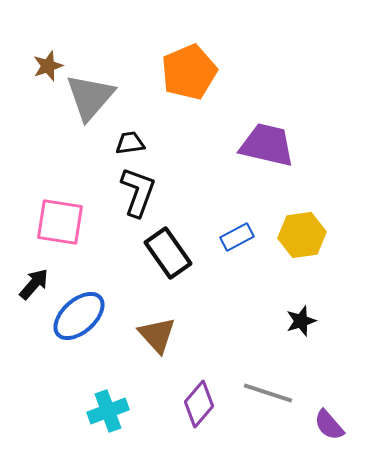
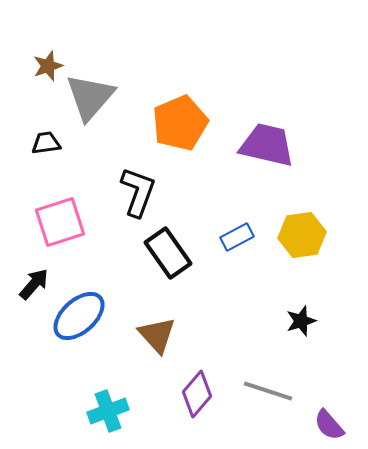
orange pentagon: moved 9 px left, 51 px down
black trapezoid: moved 84 px left
pink square: rotated 27 degrees counterclockwise
gray line: moved 2 px up
purple diamond: moved 2 px left, 10 px up
